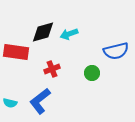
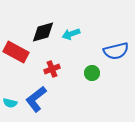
cyan arrow: moved 2 px right
red rectangle: rotated 20 degrees clockwise
blue L-shape: moved 4 px left, 2 px up
